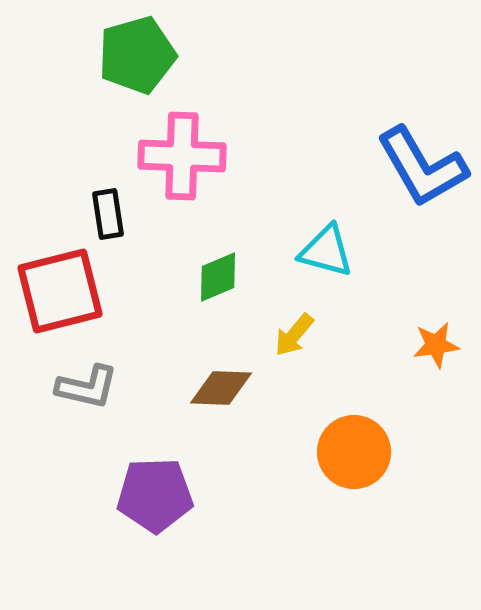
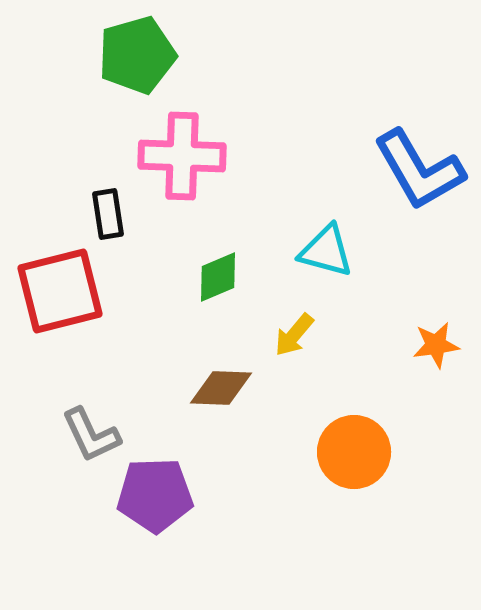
blue L-shape: moved 3 px left, 3 px down
gray L-shape: moved 4 px right, 48 px down; rotated 52 degrees clockwise
